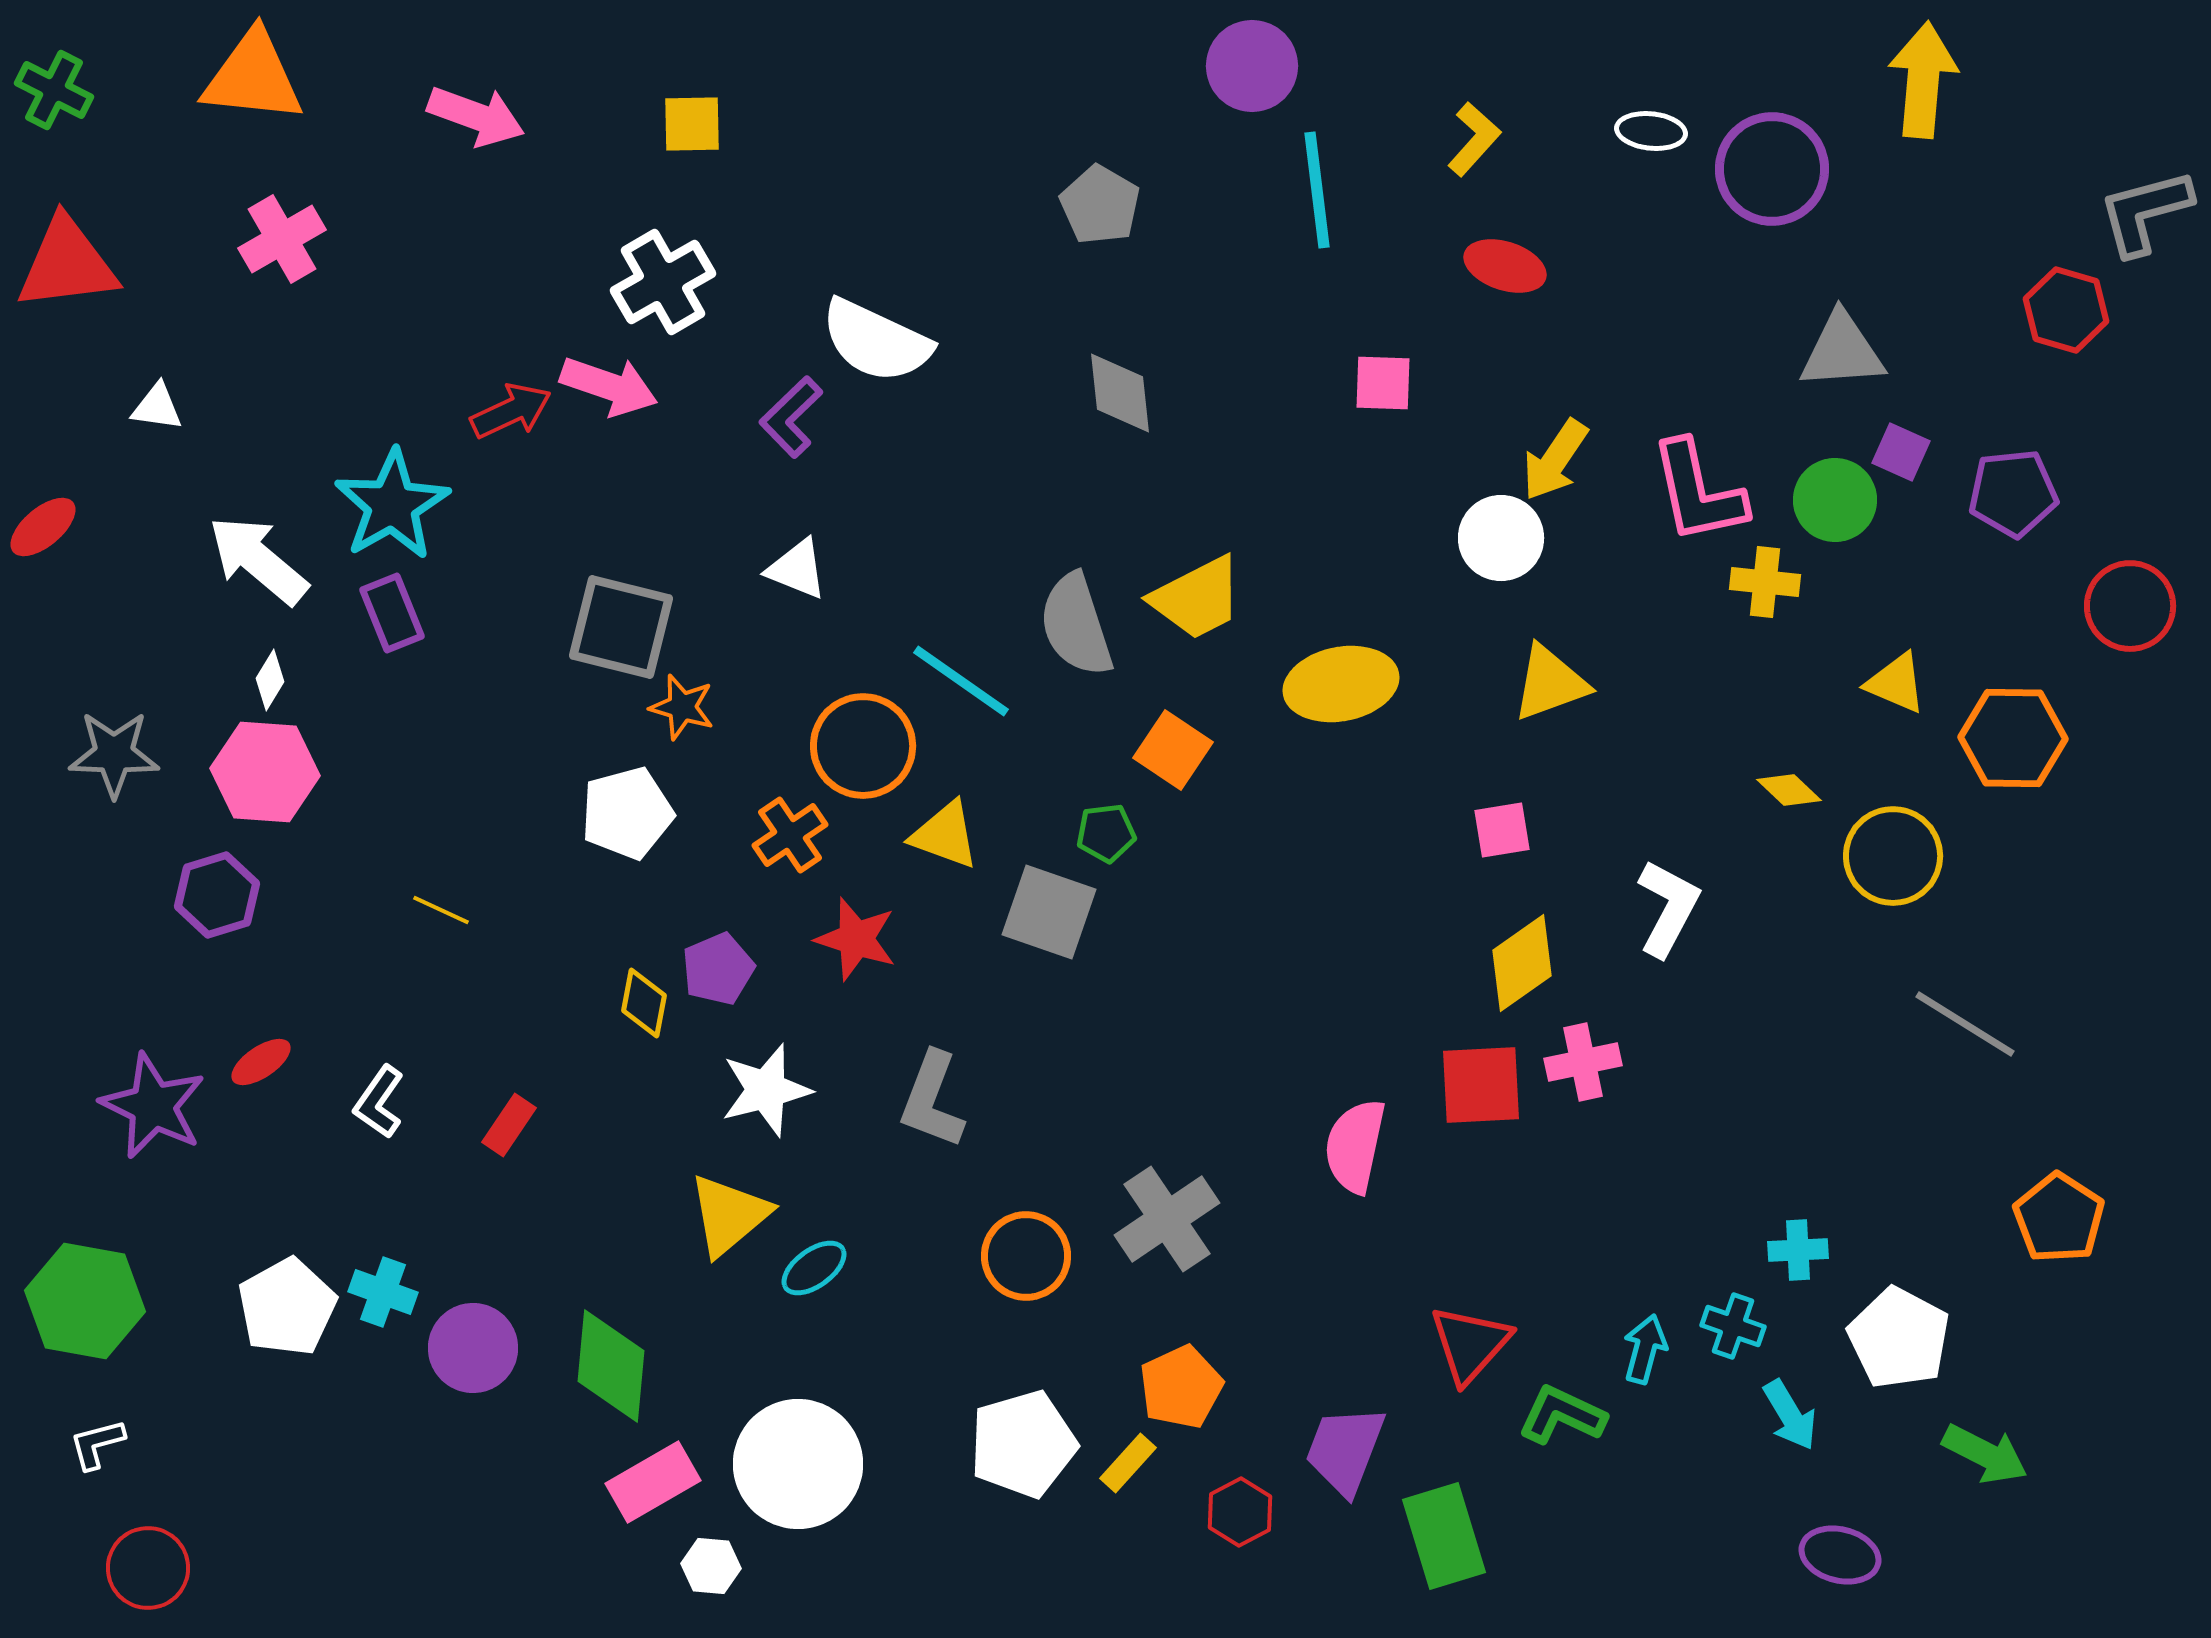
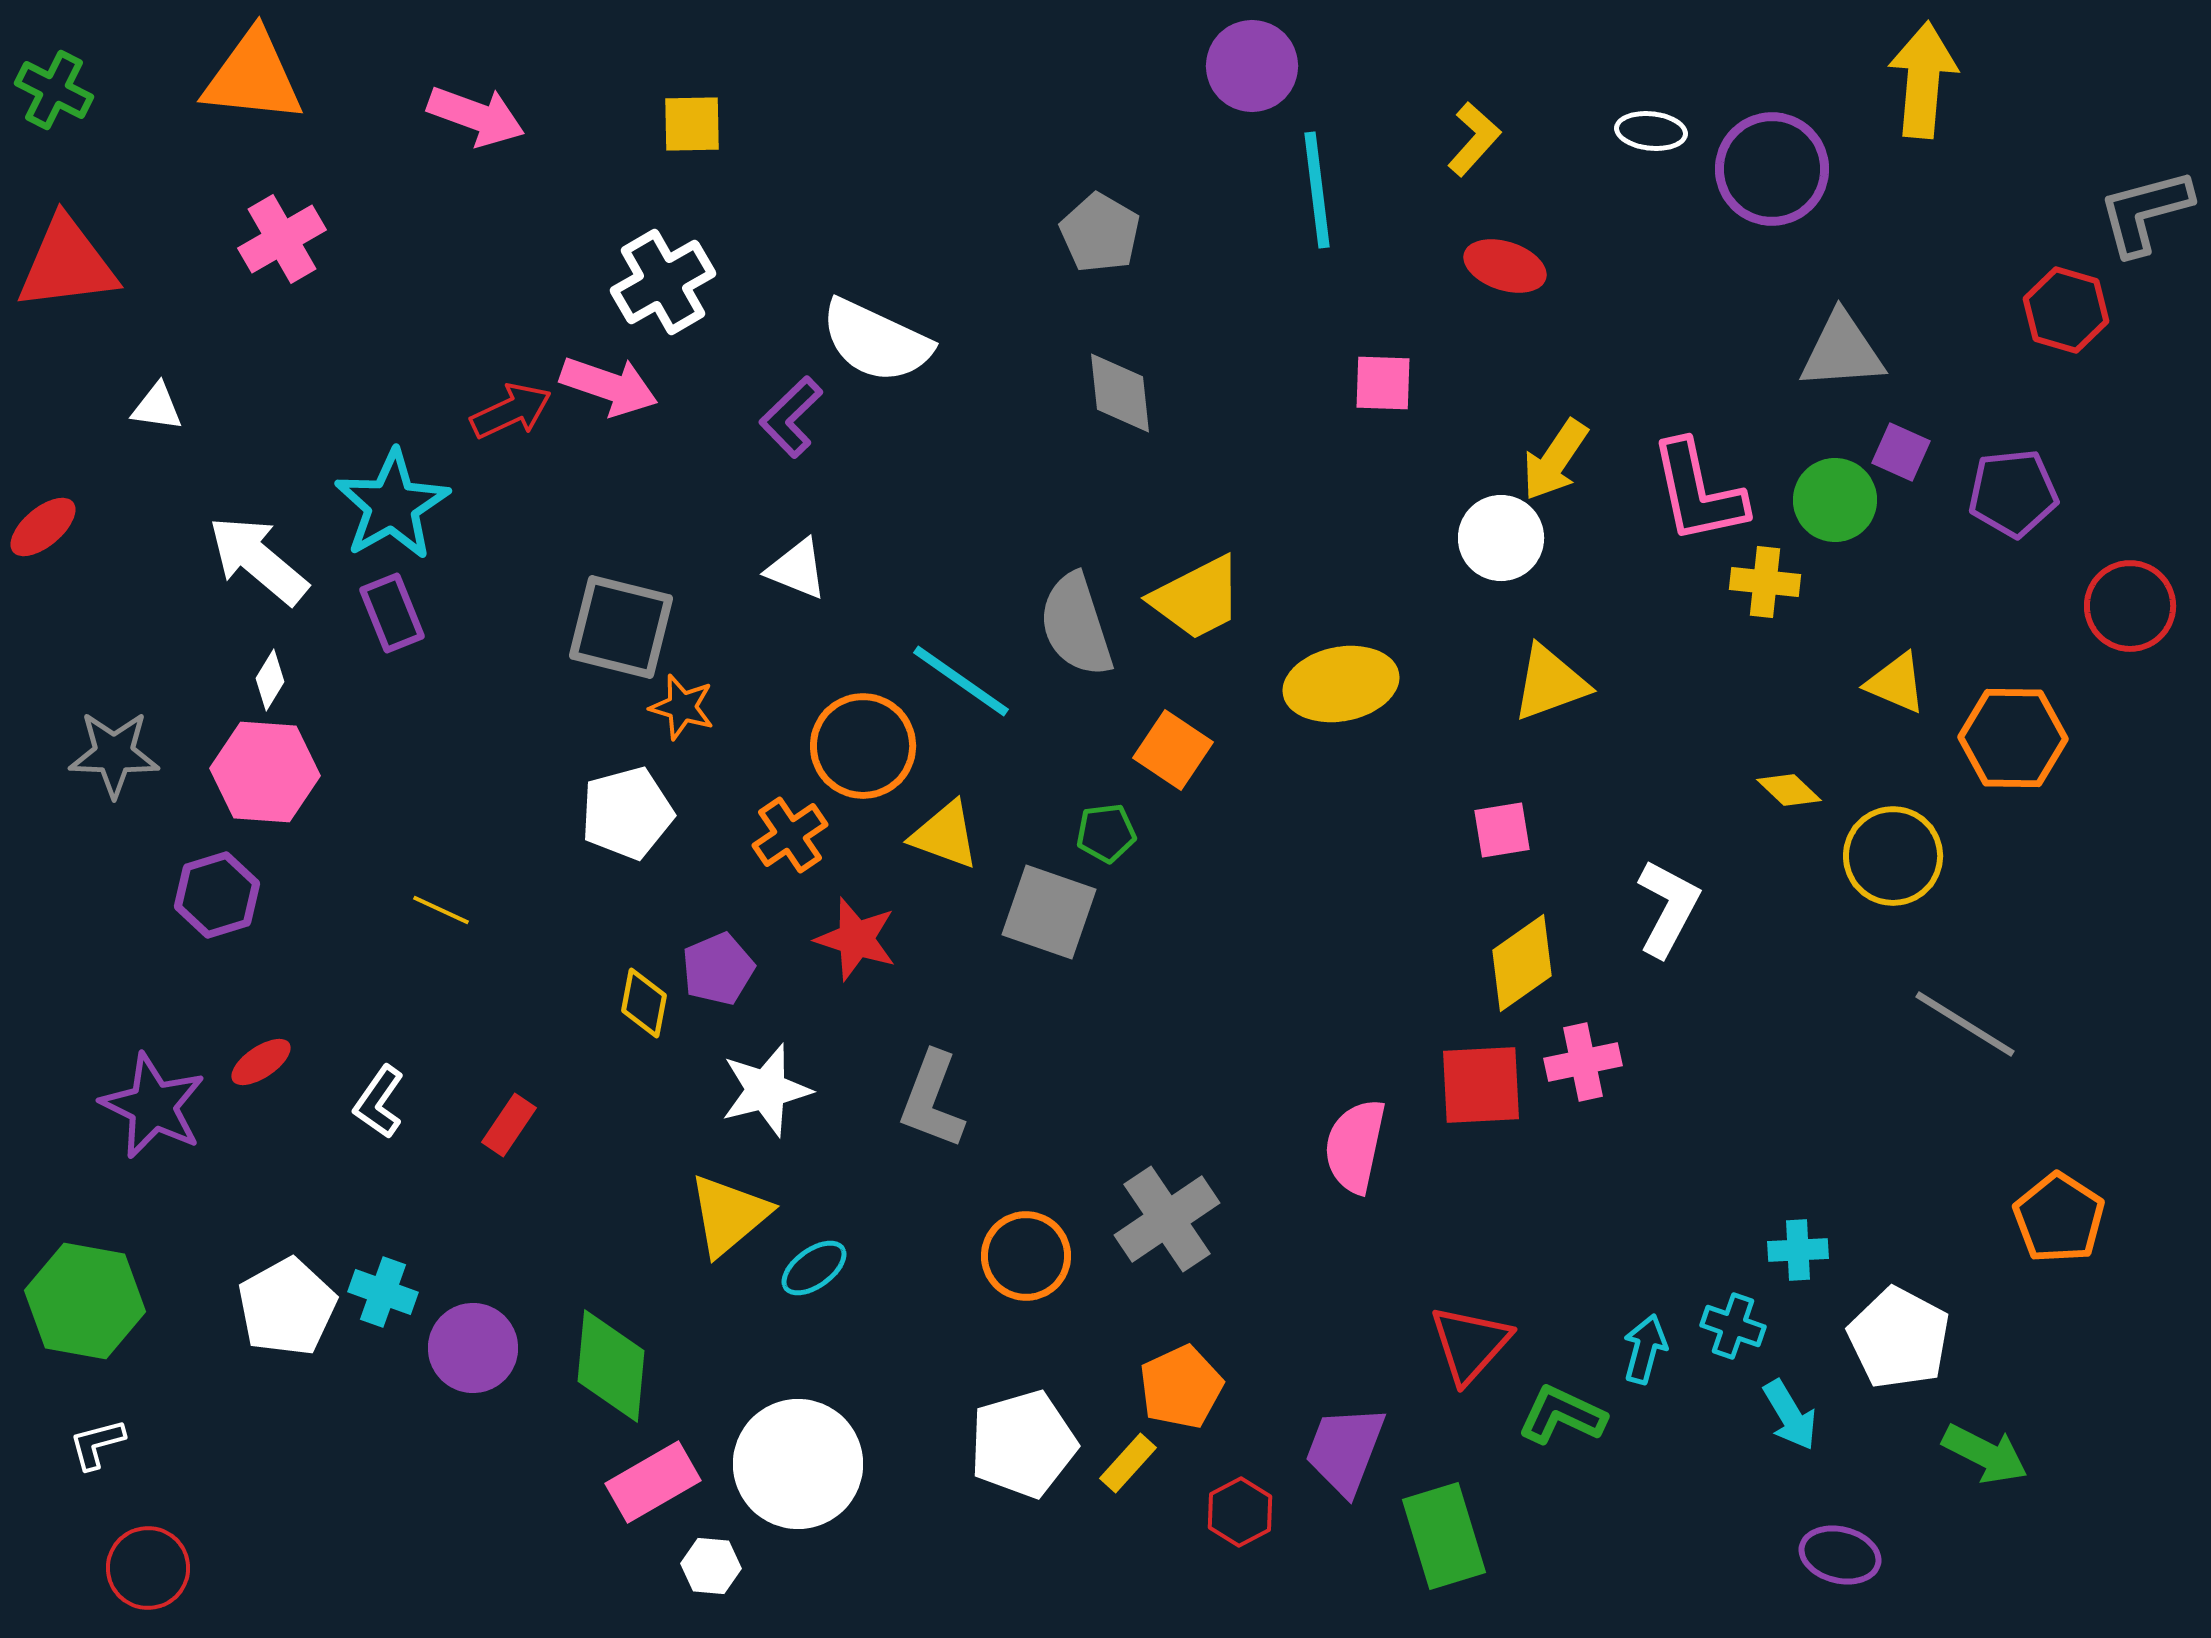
gray pentagon at (1100, 205): moved 28 px down
